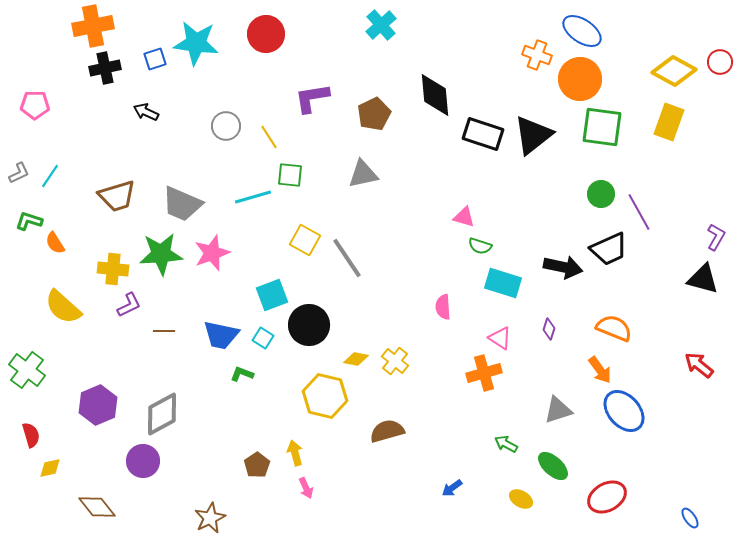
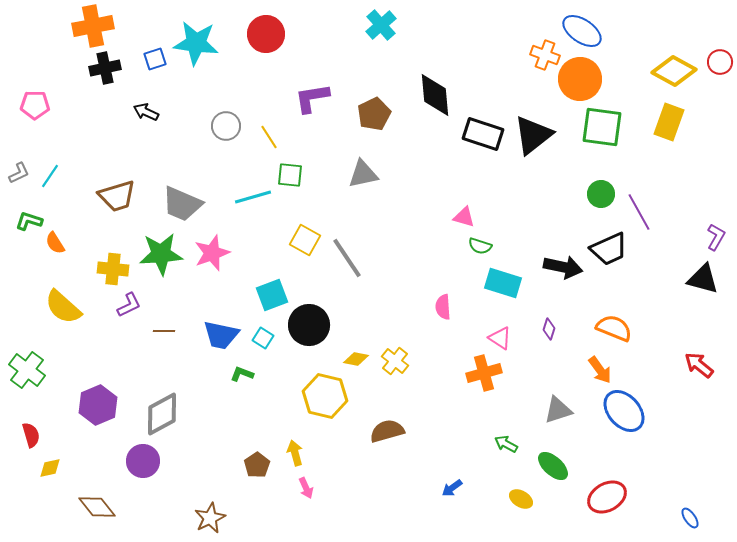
orange cross at (537, 55): moved 8 px right
